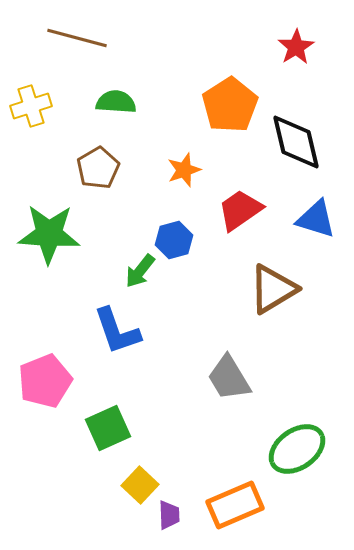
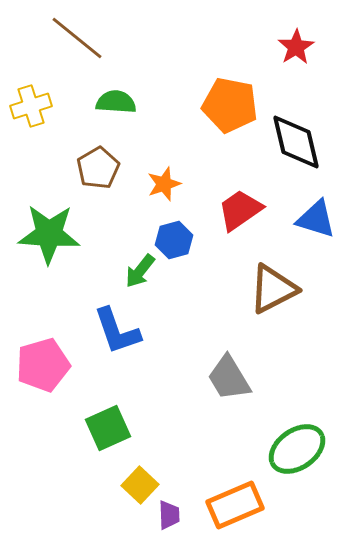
brown line: rotated 24 degrees clockwise
orange pentagon: rotated 28 degrees counterclockwise
orange star: moved 20 px left, 14 px down
brown triangle: rotated 4 degrees clockwise
pink pentagon: moved 2 px left, 16 px up; rotated 6 degrees clockwise
